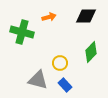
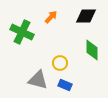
orange arrow: moved 2 px right; rotated 32 degrees counterclockwise
green cross: rotated 10 degrees clockwise
green diamond: moved 1 px right, 2 px up; rotated 45 degrees counterclockwise
blue rectangle: rotated 24 degrees counterclockwise
